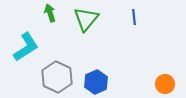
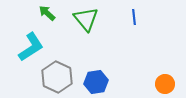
green arrow: moved 3 px left; rotated 30 degrees counterclockwise
green triangle: rotated 20 degrees counterclockwise
cyan L-shape: moved 5 px right
blue hexagon: rotated 15 degrees clockwise
